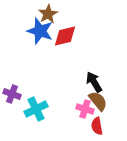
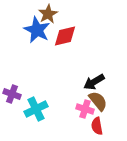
blue star: moved 3 px left, 1 px up; rotated 8 degrees clockwise
black arrow: rotated 90 degrees counterclockwise
